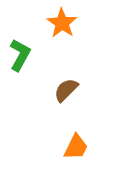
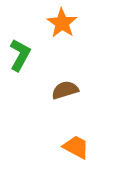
brown semicircle: moved 1 px left; rotated 28 degrees clockwise
orange trapezoid: rotated 88 degrees counterclockwise
